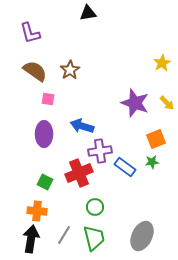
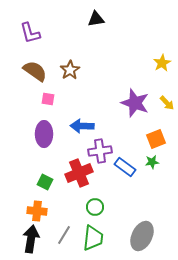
black triangle: moved 8 px right, 6 px down
blue arrow: rotated 15 degrees counterclockwise
green trapezoid: moved 1 px left; rotated 20 degrees clockwise
